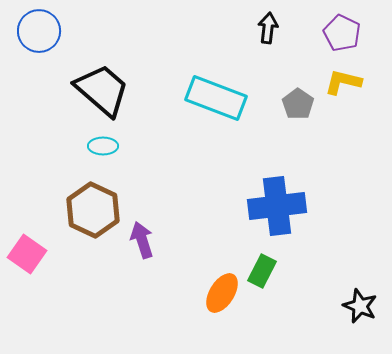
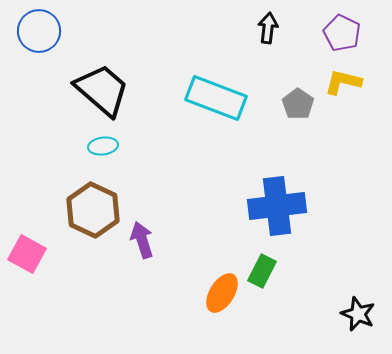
cyan ellipse: rotated 8 degrees counterclockwise
pink square: rotated 6 degrees counterclockwise
black star: moved 2 px left, 8 px down
